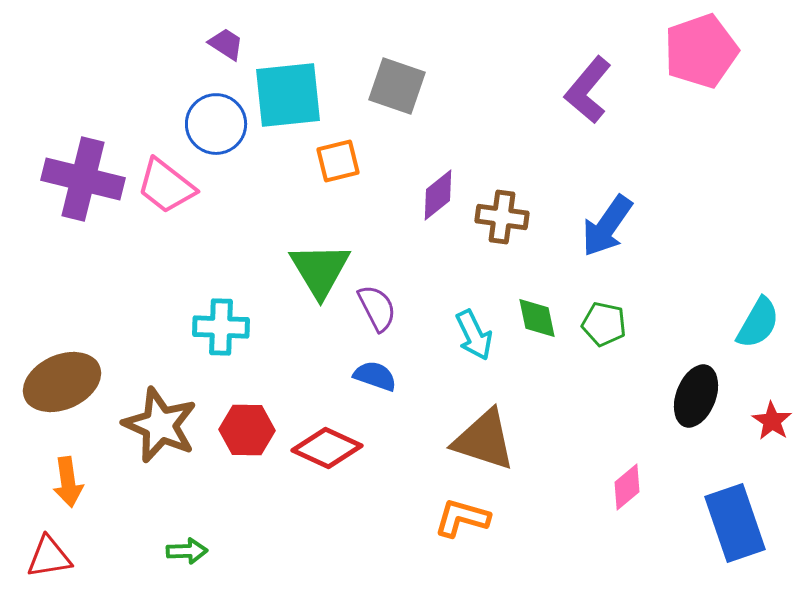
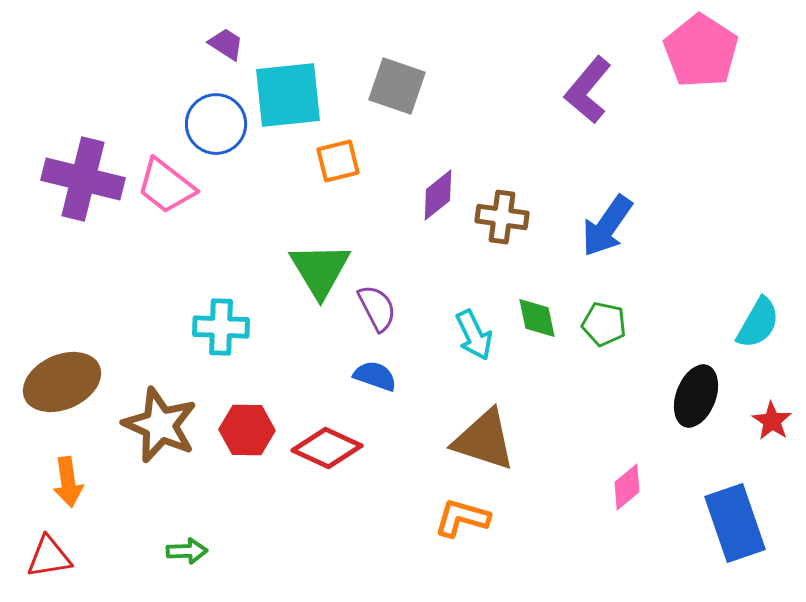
pink pentagon: rotated 20 degrees counterclockwise
